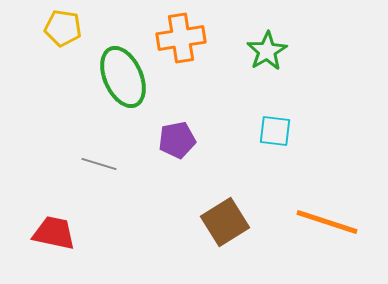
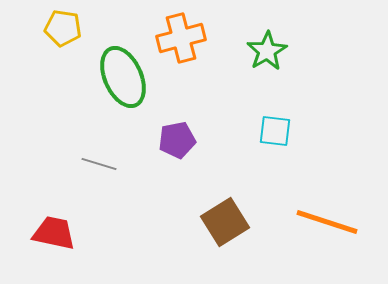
orange cross: rotated 6 degrees counterclockwise
